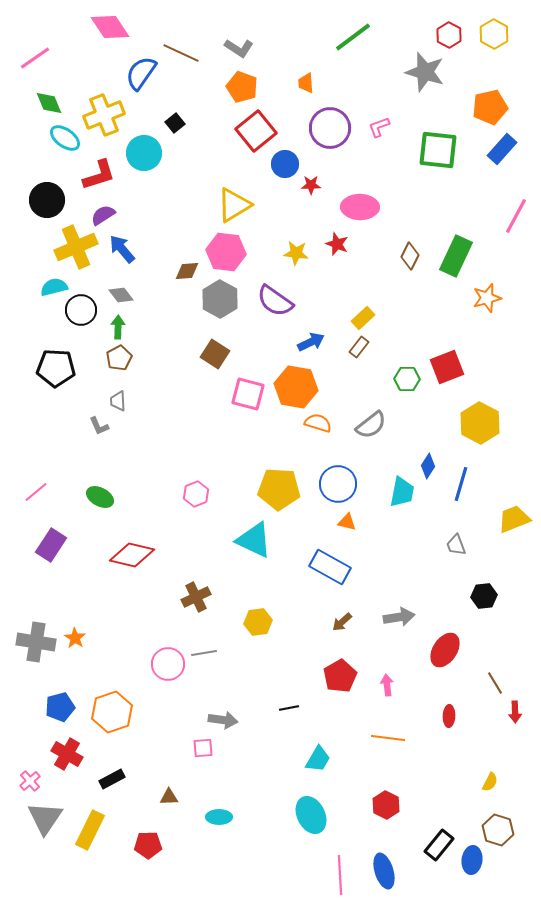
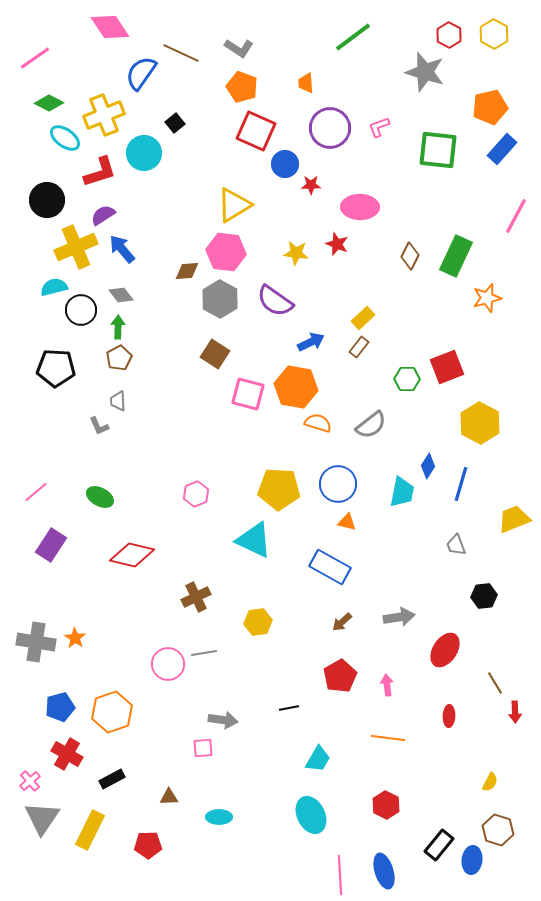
green diamond at (49, 103): rotated 40 degrees counterclockwise
red square at (256, 131): rotated 27 degrees counterclockwise
red L-shape at (99, 175): moved 1 px right, 3 px up
gray triangle at (45, 818): moved 3 px left
